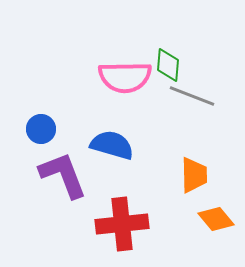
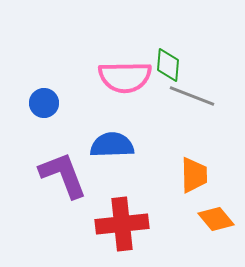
blue circle: moved 3 px right, 26 px up
blue semicircle: rotated 18 degrees counterclockwise
